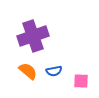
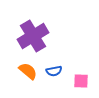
purple cross: rotated 12 degrees counterclockwise
